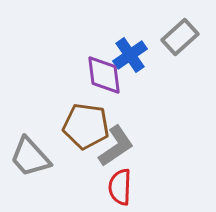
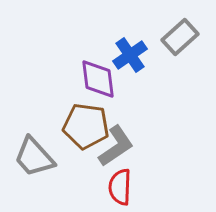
purple diamond: moved 6 px left, 4 px down
gray trapezoid: moved 4 px right
